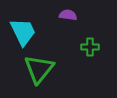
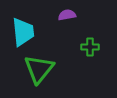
purple semicircle: moved 1 px left; rotated 18 degrees counterclockwise
cyan trapezoid: rotated 20 degrees clockwise
